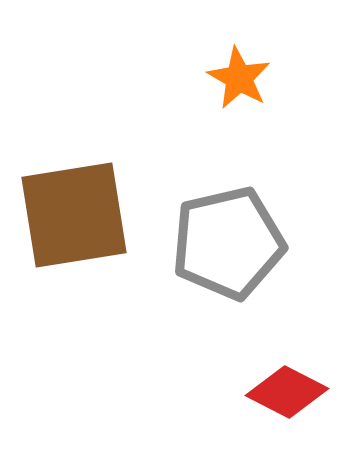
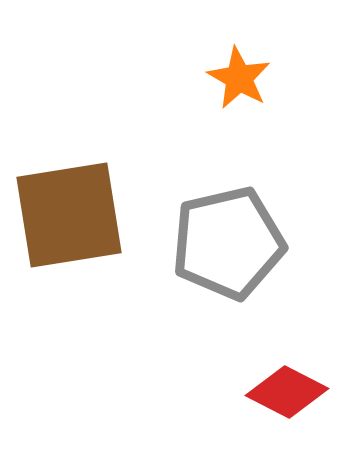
brown square: moved 5 px left
